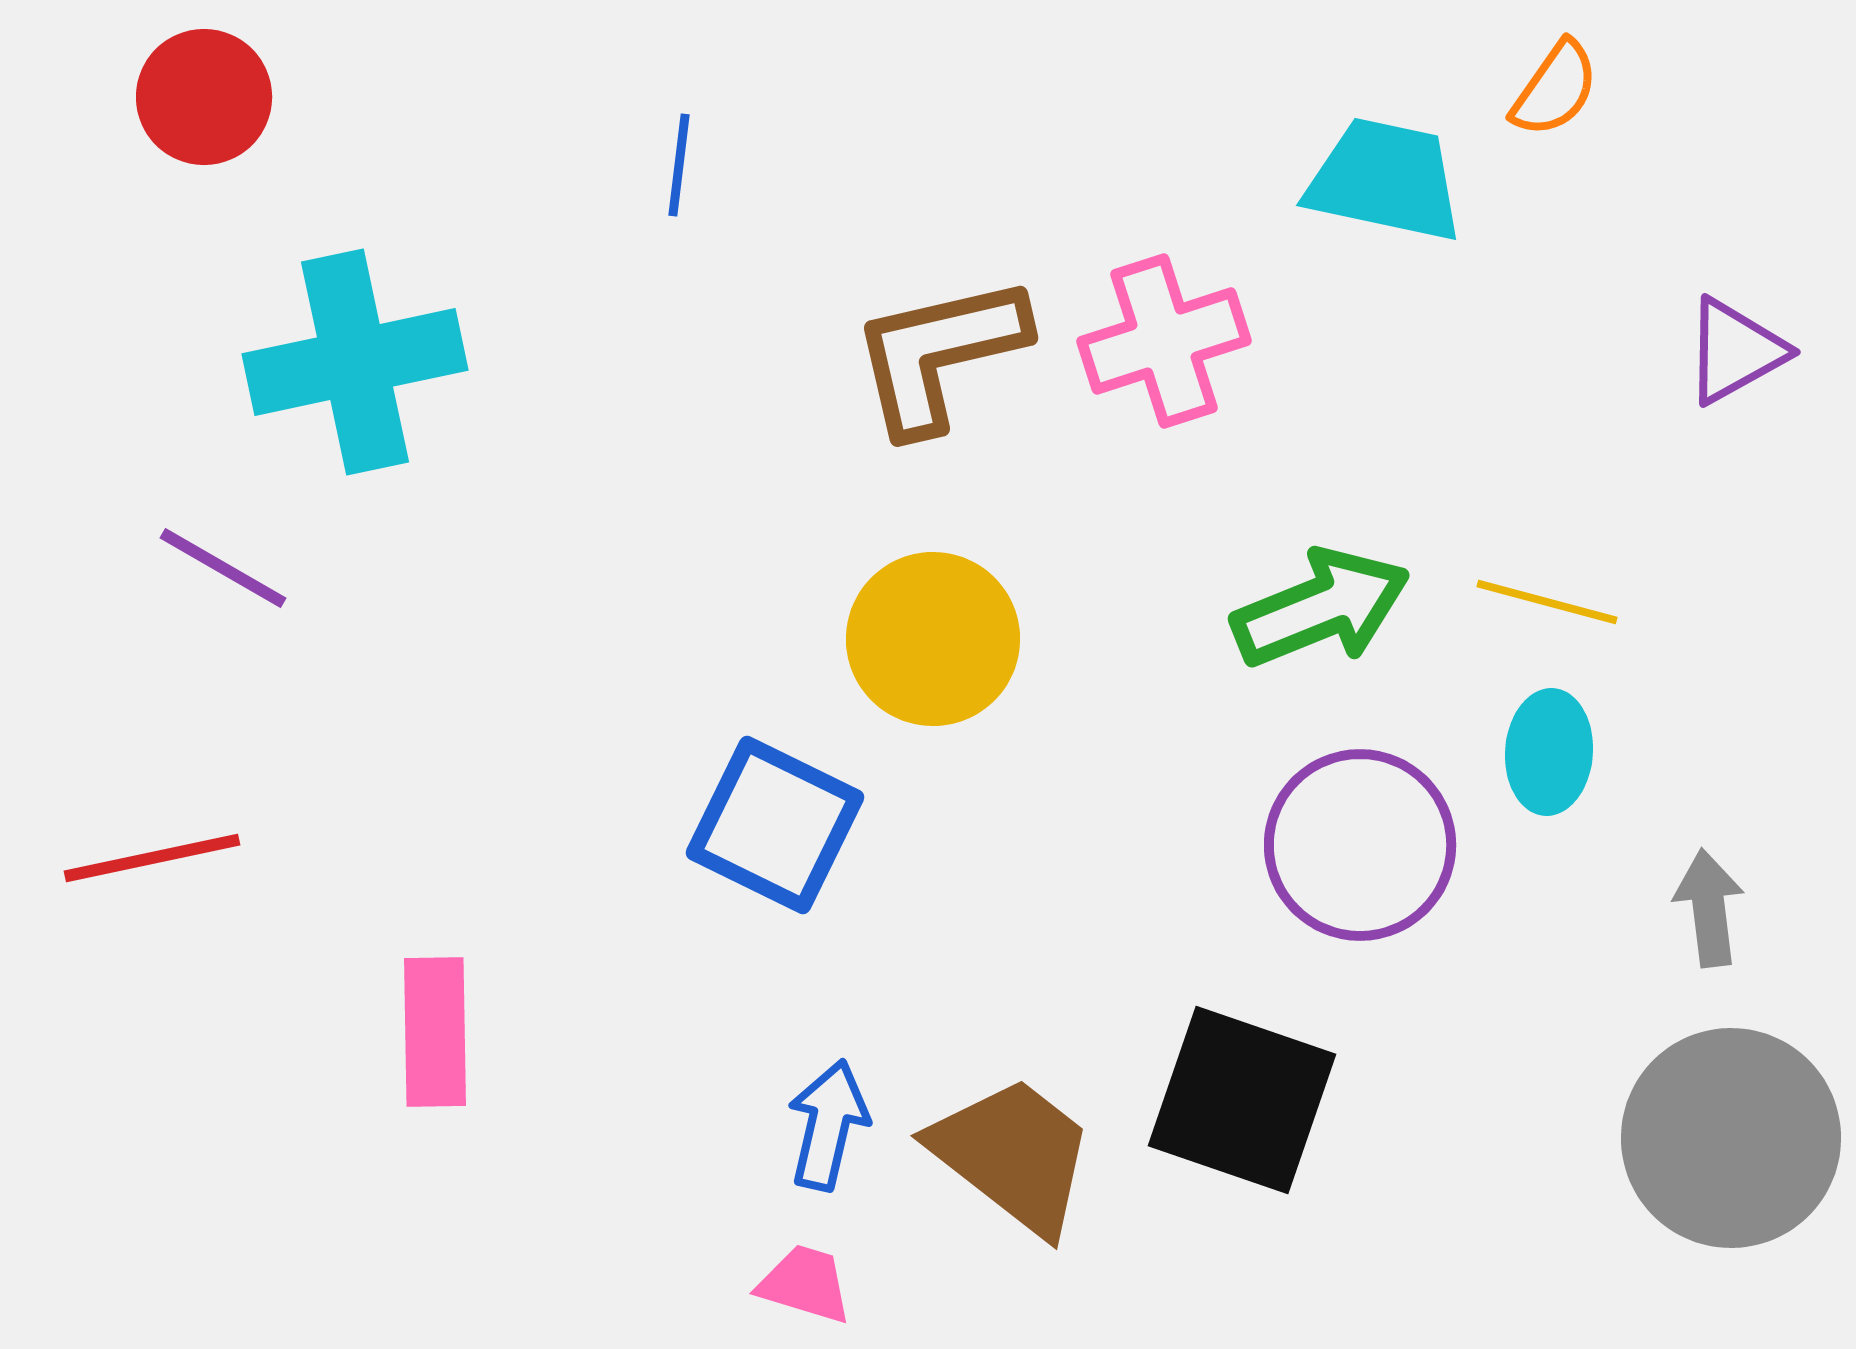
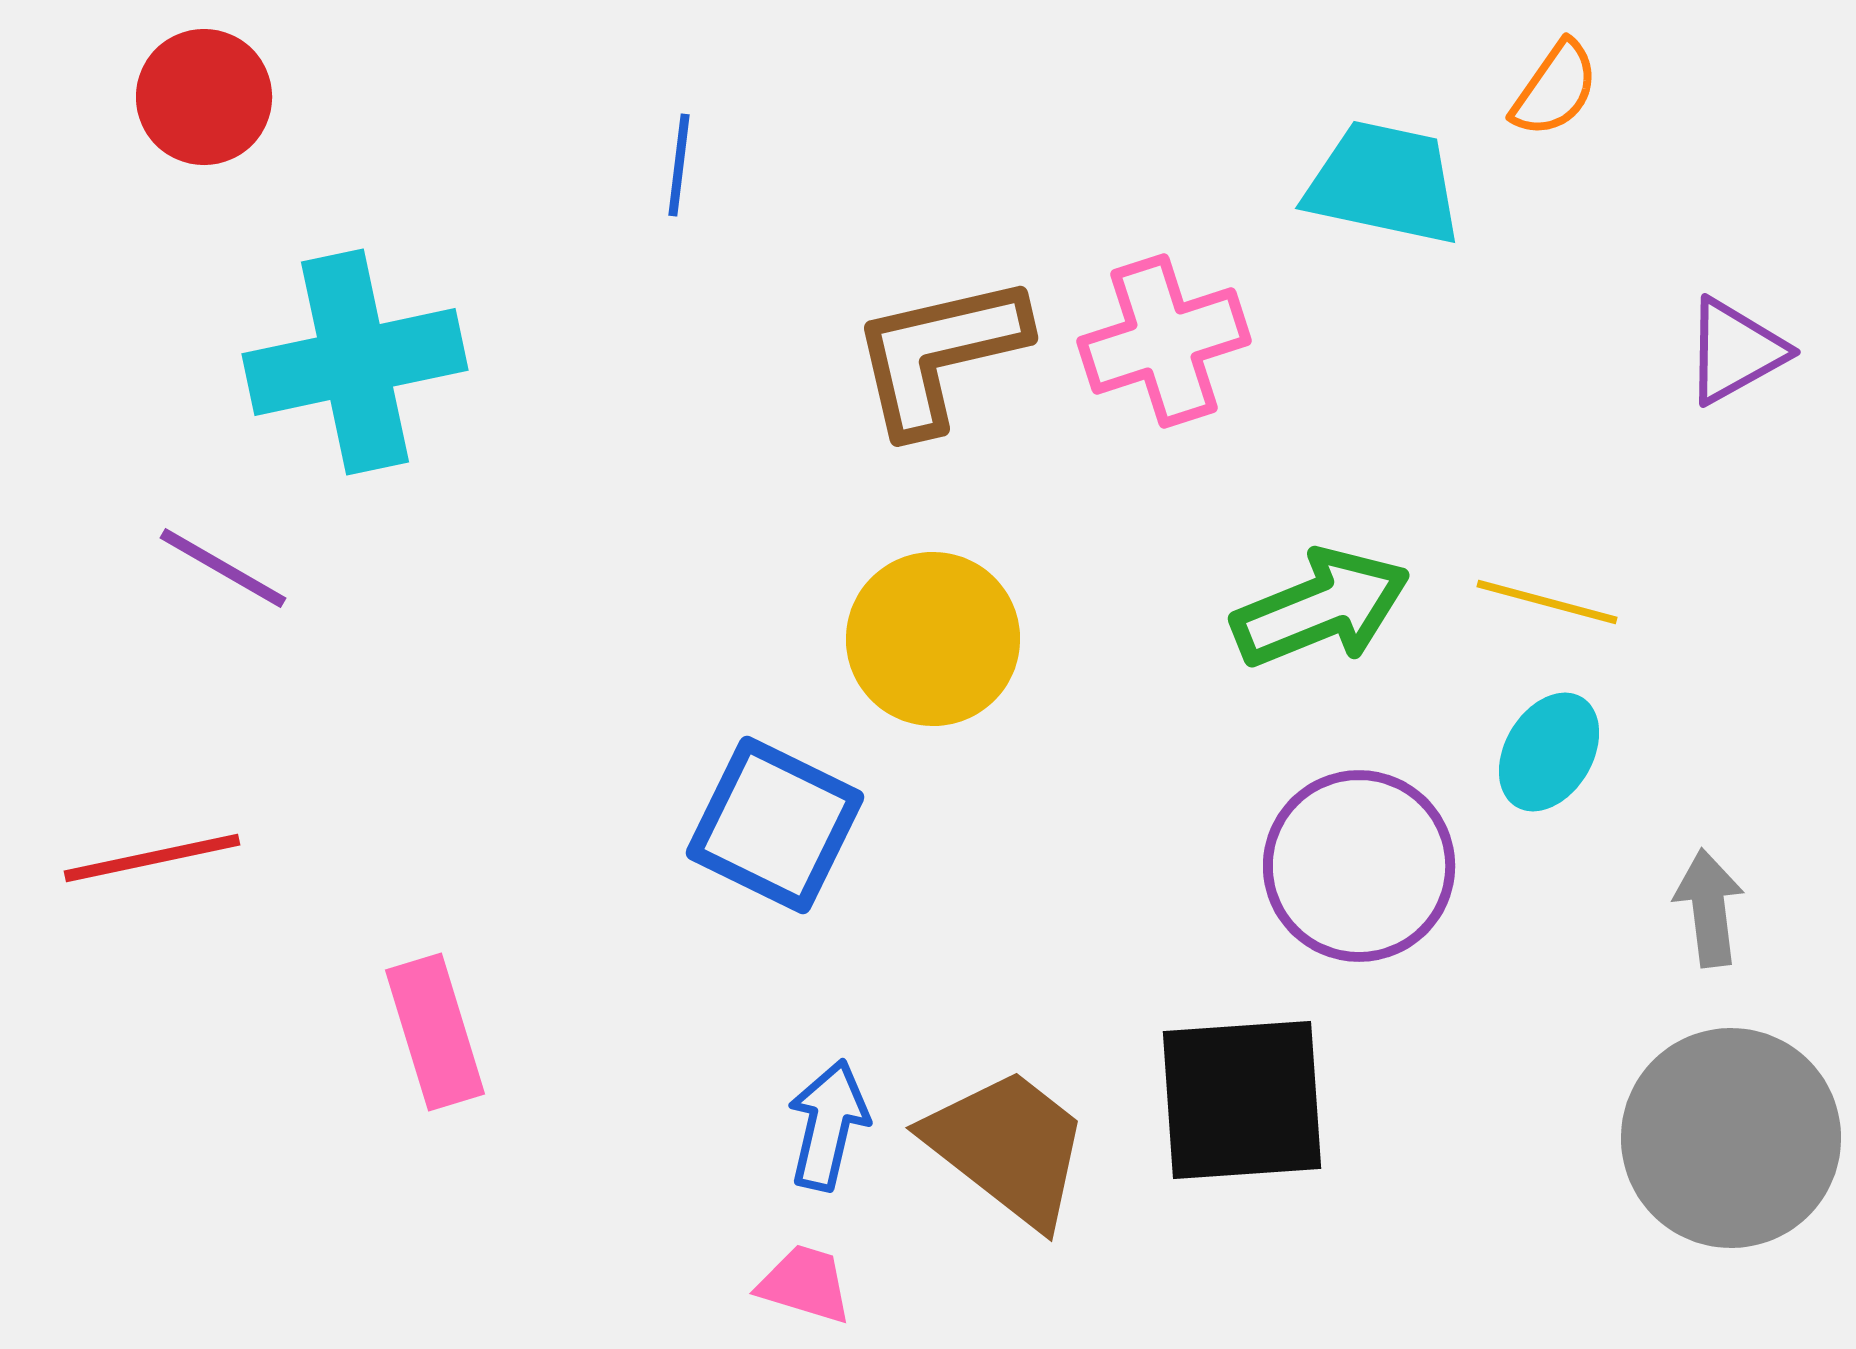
cyan trapezoid: moved 1 px left, 3 px down
cyan ellipse: rotated 27 degrees clockwise
purple circle: moved 1 px left, 21 px down
pink rectangle: rotated 16 degrees counterclockwise
black square: rotated 23 degrees counterclockwise
brown trapezoid: moved 5 px left, 8 px up
